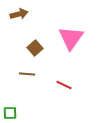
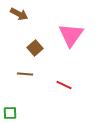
brown arrow: rotated 42 degrees clockwise
pink triangle: moved 3 px up
brown line: moved 2 px left
